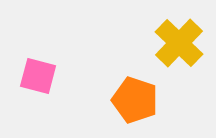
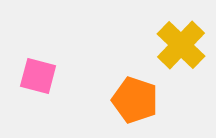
yellow cross: moved 2 px right, 2 px down
